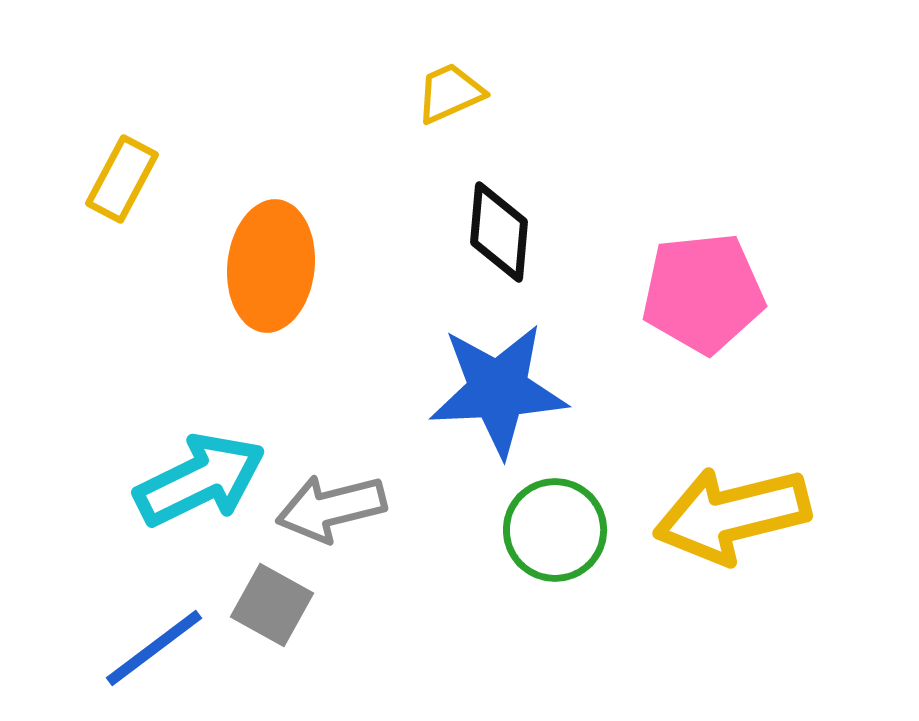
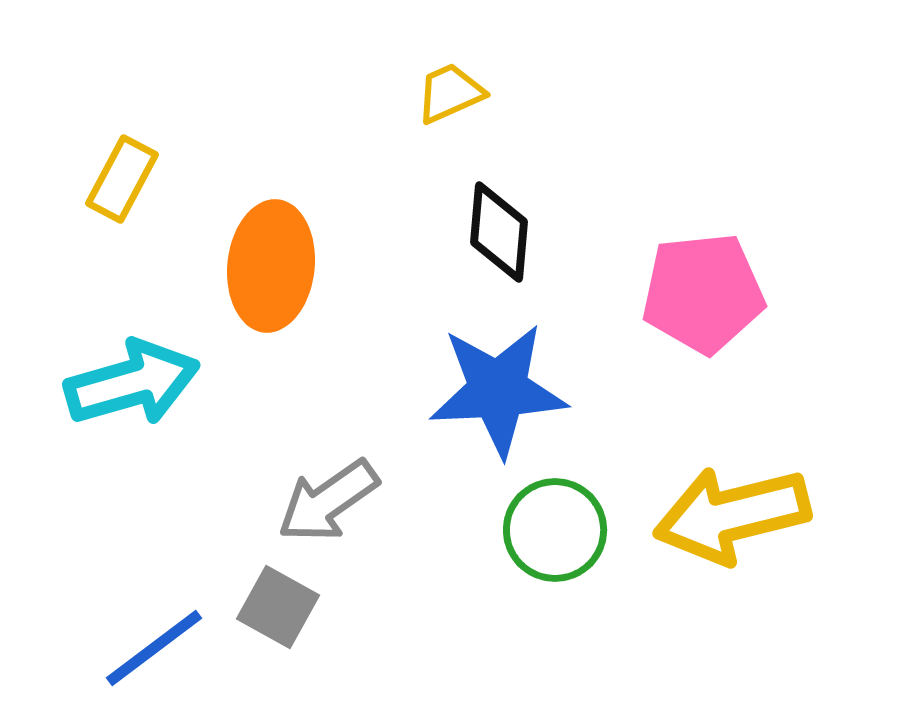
cyan arrow: moved 68 px left, 97 px up; rotated 10 degrees clockwise
gray arrow: moved 3 px left, 7 px up; rotated 21 degrees counterclockwise
gray square: moved 6 px right, 2 px down
